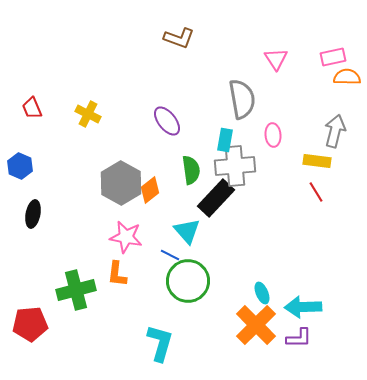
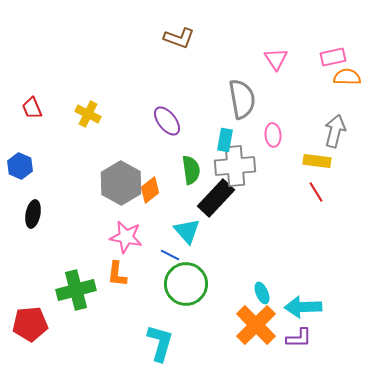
green circle: moved 2 px left, 3 px down
